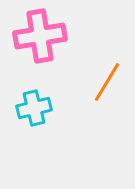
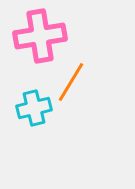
orange line: moved 36 px left
